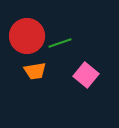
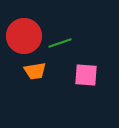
red circle: moved 3 px left
pink square: rotated 35 degrees counterclockwise
